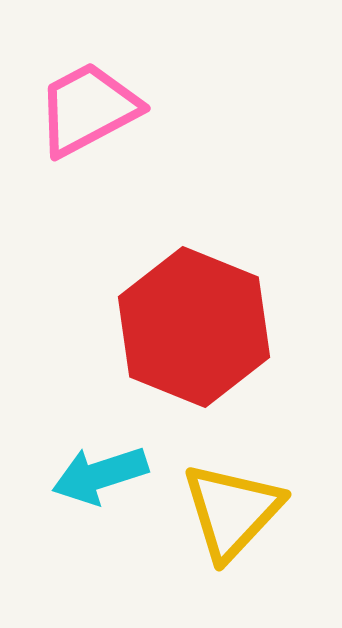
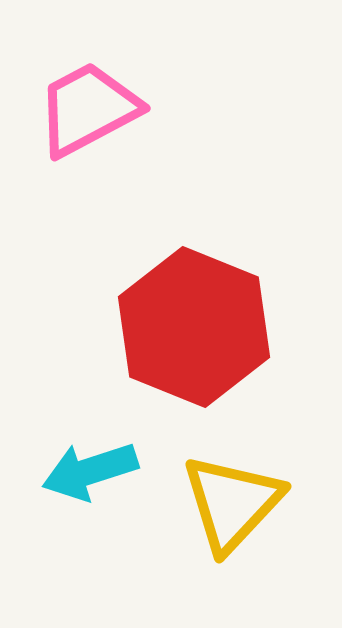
cyan arrow: moved 10 px left, 4 px up
yellow triangle: moved 8 px up
